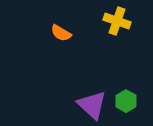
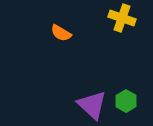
yellow cross: moved 5 px right, 3 px up
